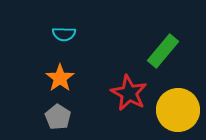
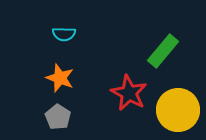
orange star: rotated 16 degrees counterclockwise
